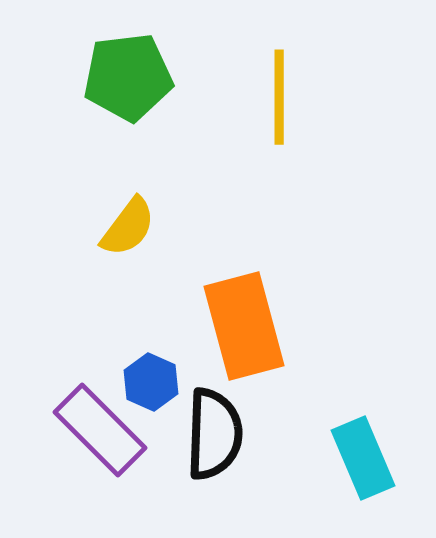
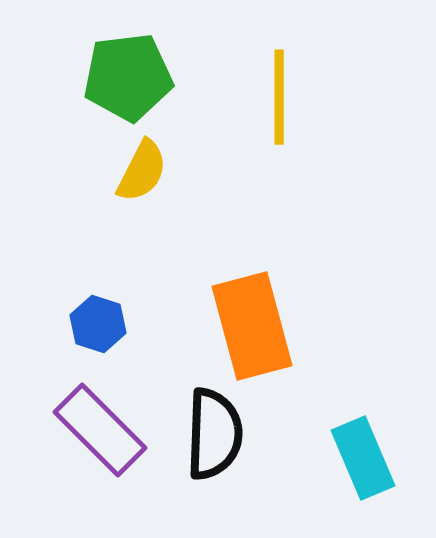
yellow semicircle: moved 14 px right, 56 px up; rotated 10 degrees counterclockwise
orange rectangle: moved 8 px right
blue hexagon: moved 53 px left, 58 px up; rotated 6 degrees counterclockwise
